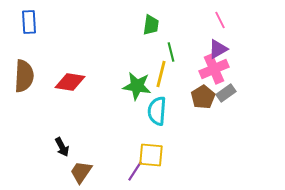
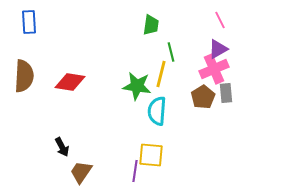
gray rectangle: rotated 60 degrees counterclockwise
purple line: rotated 25 degrees counterclockwise
